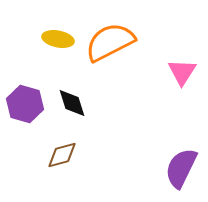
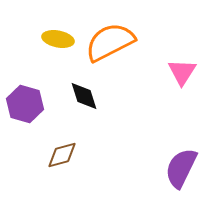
black diamond: moved 12 px right, 7 px up
